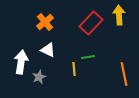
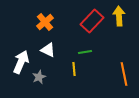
yellow arrow: moved 1 px down
red rectangle: moved 1 px right, 2 px up
green line: moved 3 px left, 5 px up
white arrow: rotated 15 degrees clockwise
